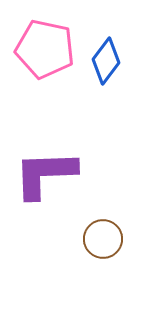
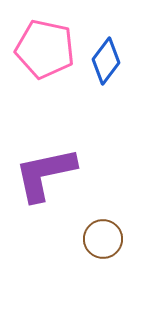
purple L-shape: rotated 10 degrees counterclockwise
